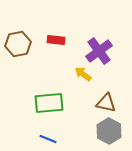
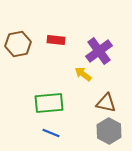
blue line: moved 3 px right, 6 px up
